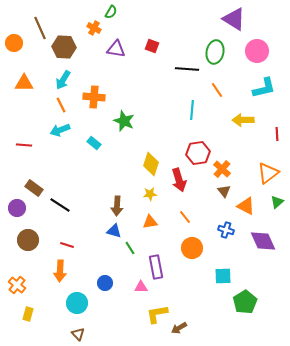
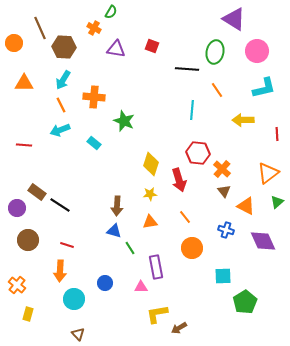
red hexagon at (198, 153): rotated 15 degrees clockwise
brown rectangle at (34, 188): moved 3 px right, 4 px down
cyan circle at (77, 303): moved 3 px left, 4 px up
